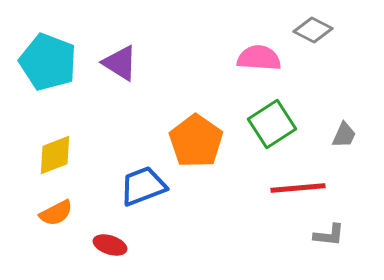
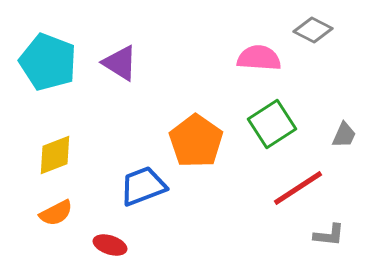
red line: rotated 28 degrees counterclockwise
